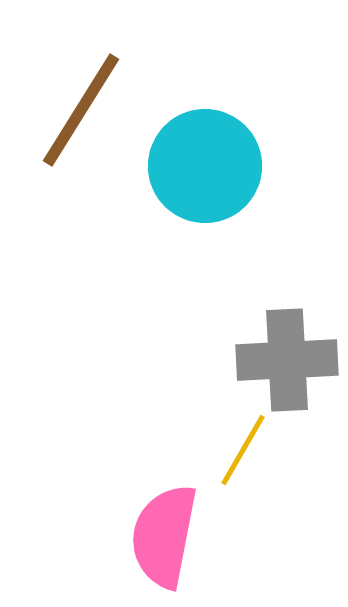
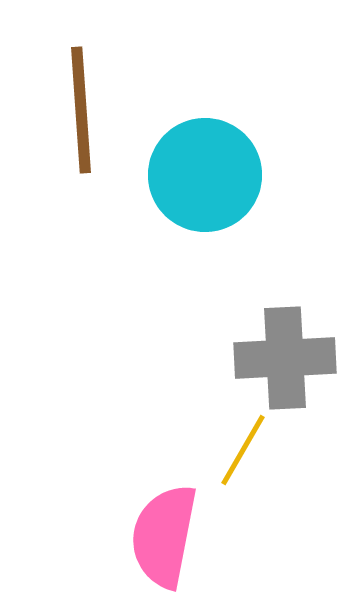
brown line: rotated 36 degrees counterclockwise
cyan circle: moved 9 px down
gray cross: moved 2 px left, 2 px up
